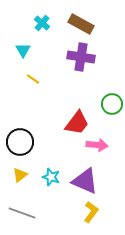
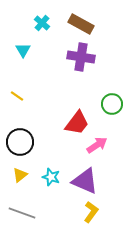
yellow line: moved 16 px left, 17 px down
pink arrow: rotated 40 degrees counterclockwise
